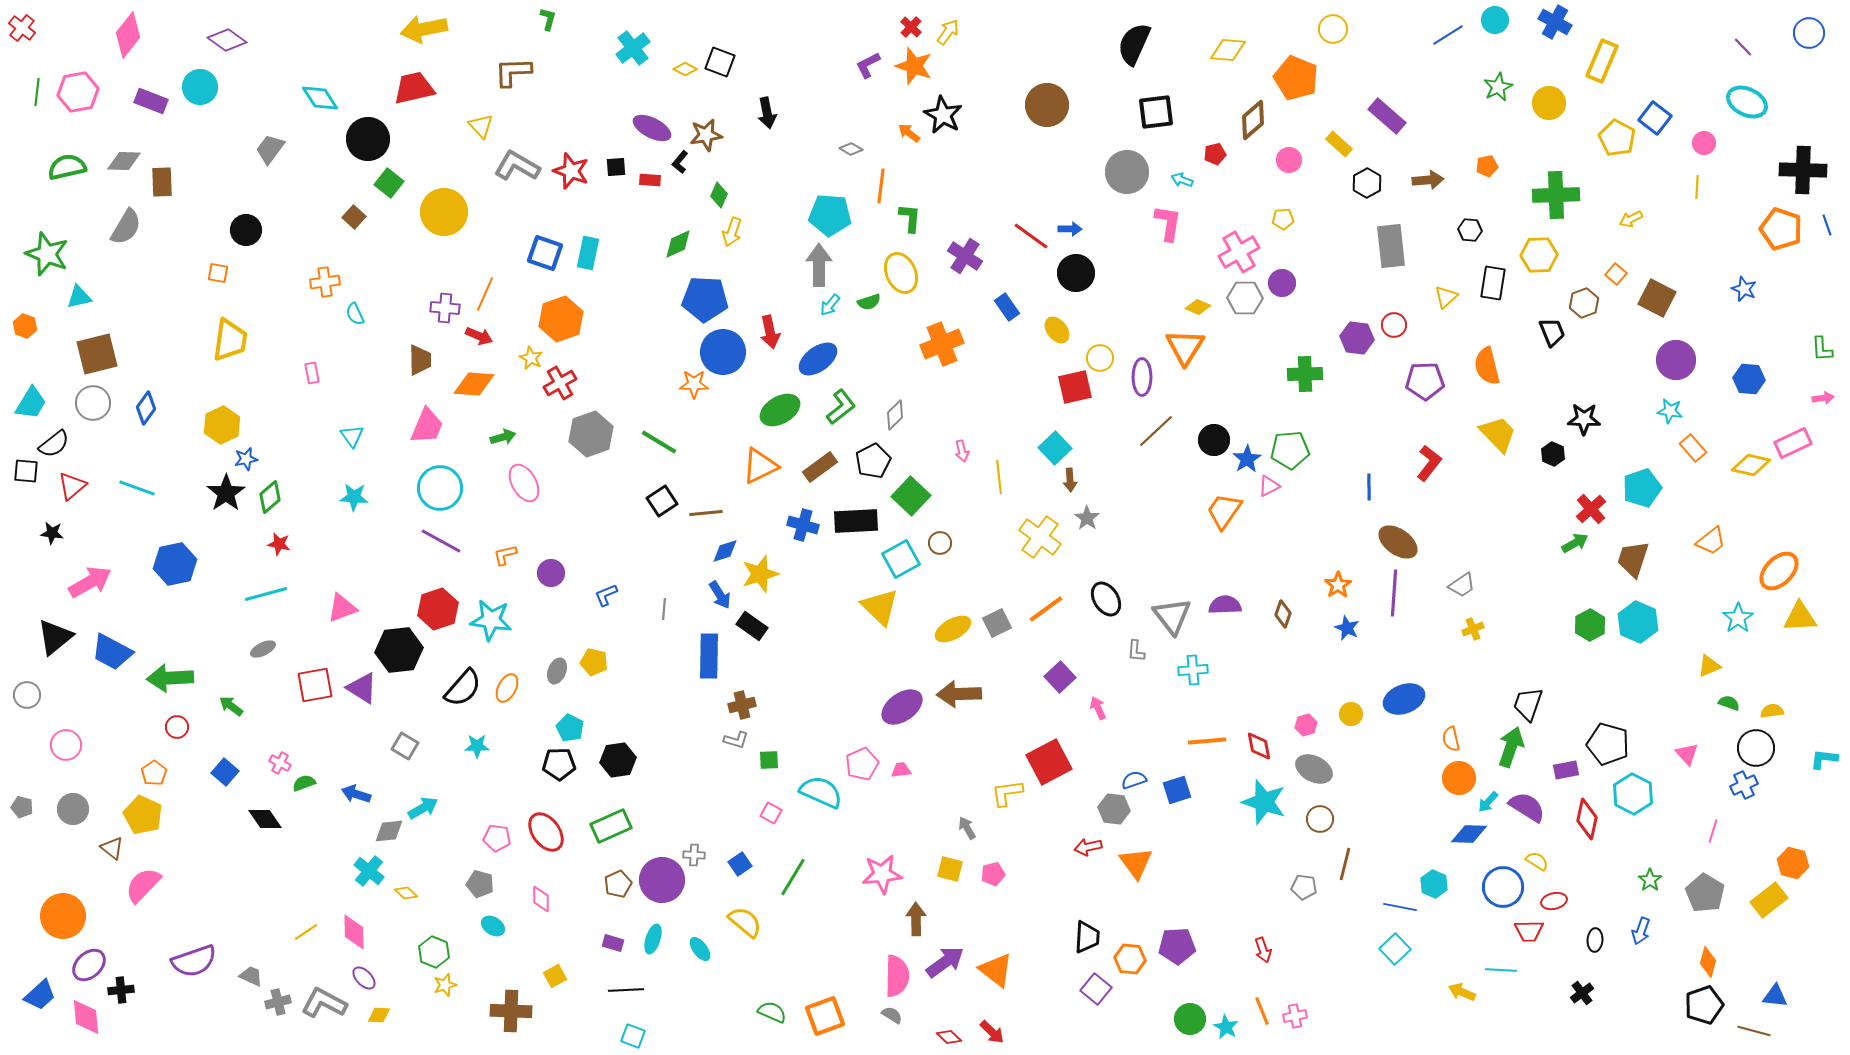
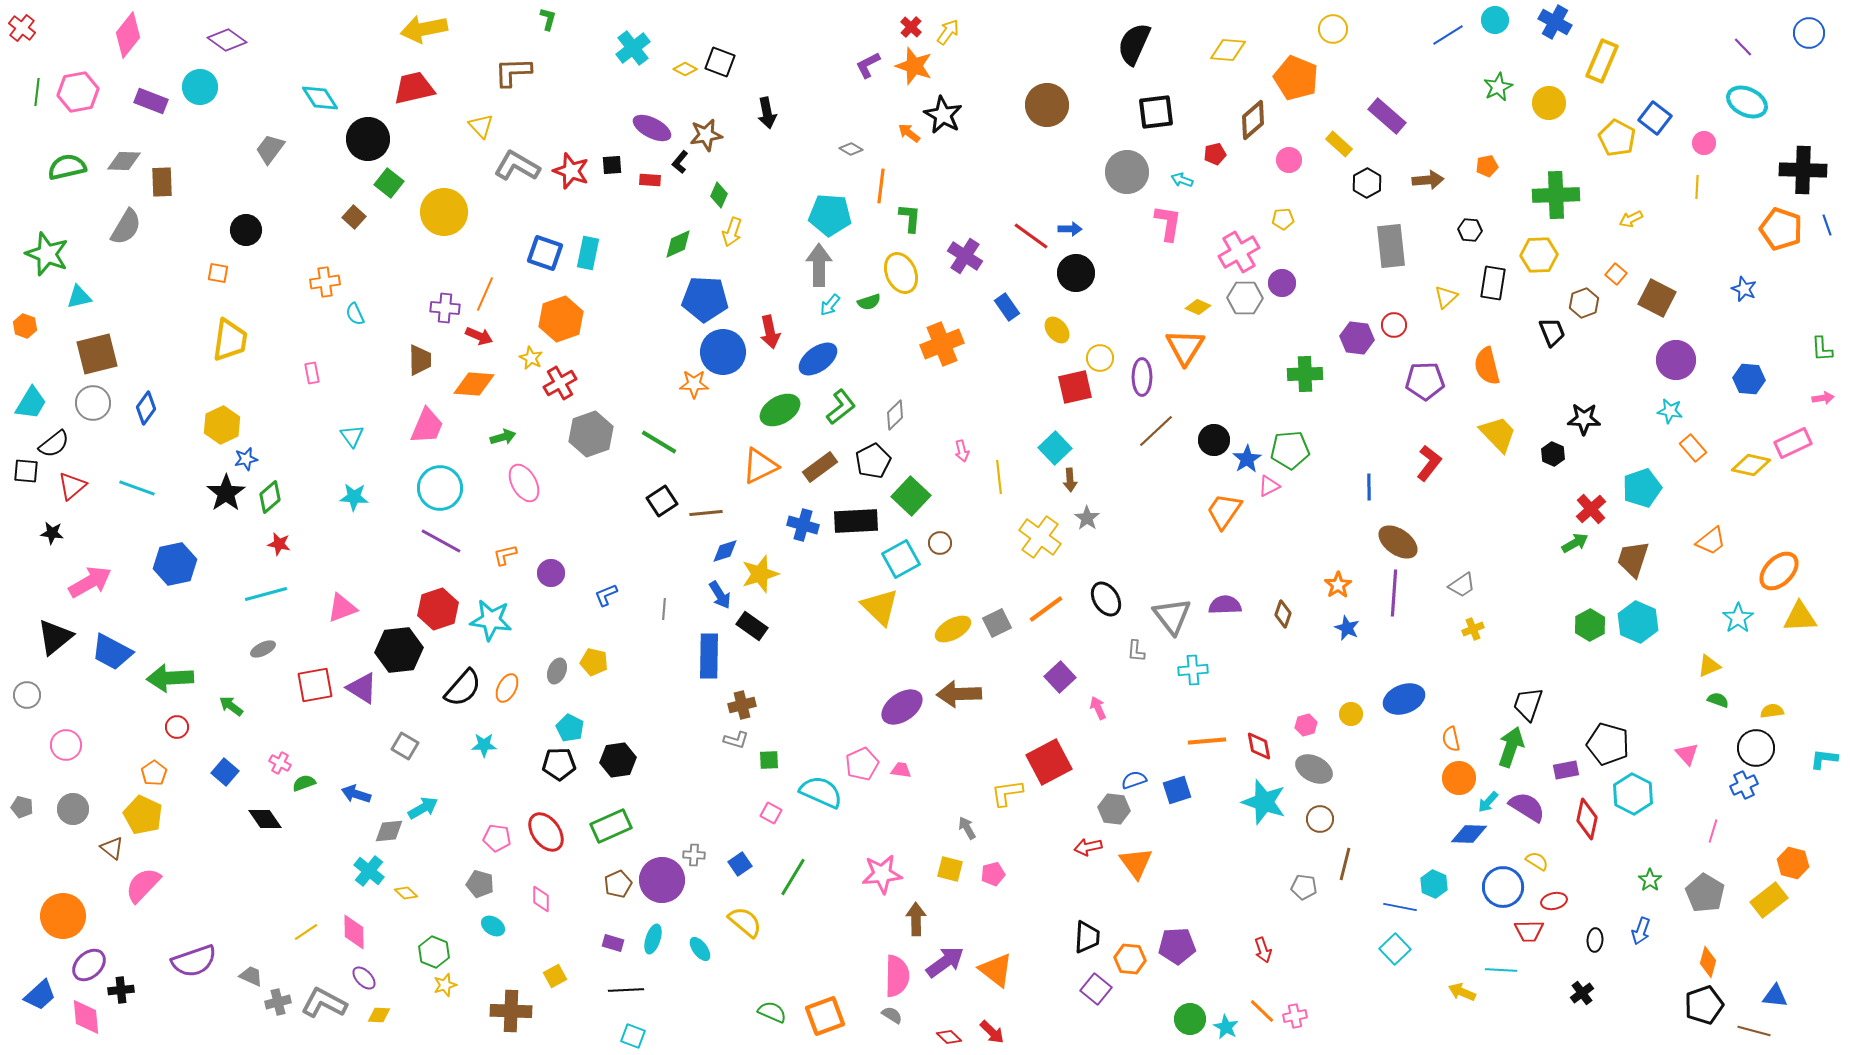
black square at (616, 167): moved 4 px left, 2 px up
green semicircle at (1729, 703): moved 11 px left, 3 px up
cyan star at (477, 746): moved 7 px right, 1 px up
pink trapezoid at (901, 770): rotated 15 degrees clockwise
orange line at (1262, 1011): rotated 24 degrees counterclockwise
